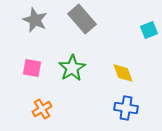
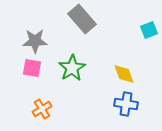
gray star: moved 21 px down; rotated 25 degrees counterclockwise
yellow diamond: moved 1 px right, 1 px down
blue cross: moved 4 px up
